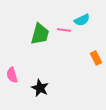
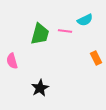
cyan semicircle: moved 3 px right
pink line: moved 1 px right, 1 px down
pink semicircle: moved 14 px up
black star: rotated 18 degrees clockwise
